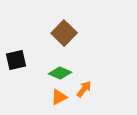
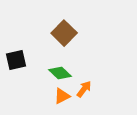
green diamond: rotated 20 degrees clockwise
orange triangle: moved 3 px right, 1 px up
